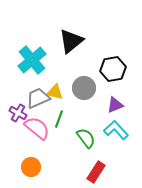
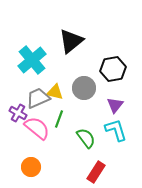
purple triangle: rotated 30 degrees counterclockwise
cyan L-shape: rotated 25 degrees clockwise
